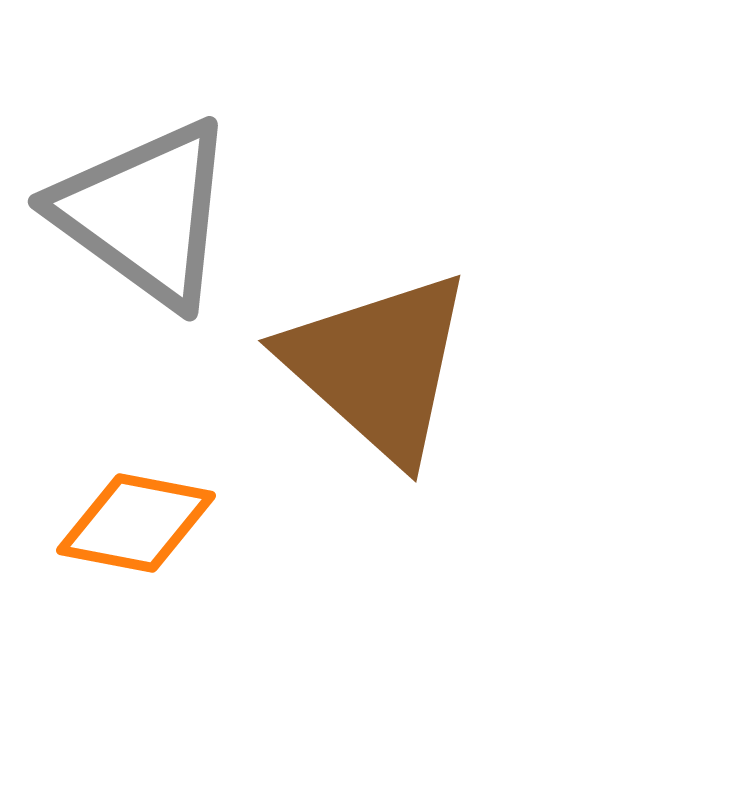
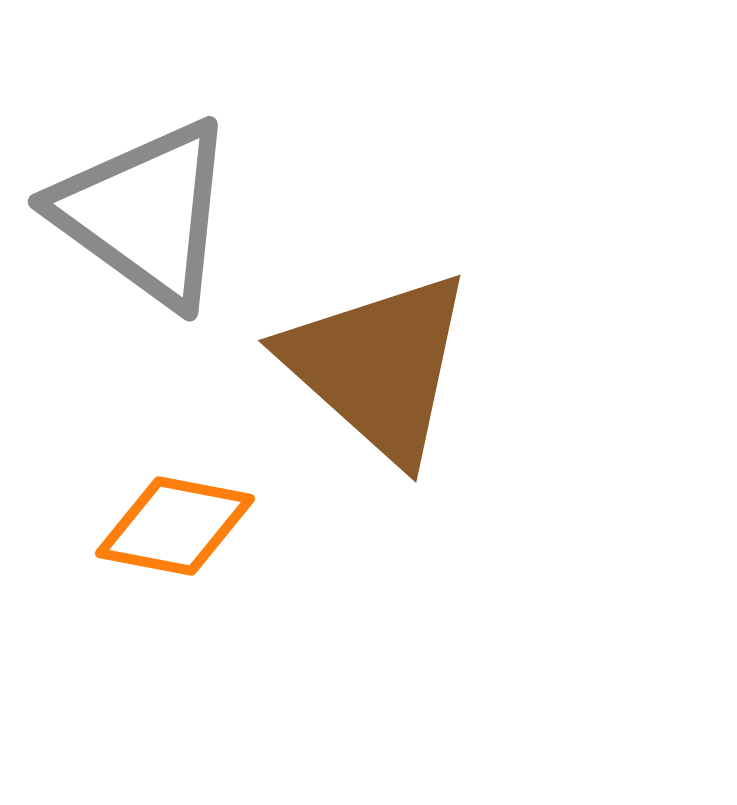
orange diamond: moved 39 px right, 3 px down
